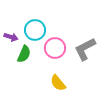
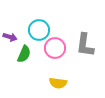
cyan circle: moved 4 px right
purple arrow: moved 1 px left
gray L-shape: moved 4 px up; rotated 55 degrees counterclockwise
yellow semicircle: rotated 42 degrees counterclockwise
